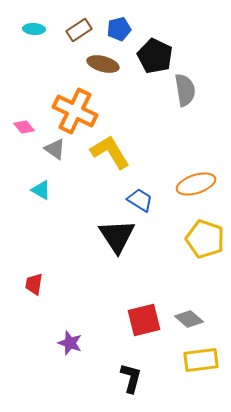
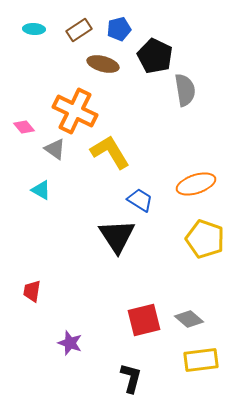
red trapezoid: moved 2 px left, 7 px down
